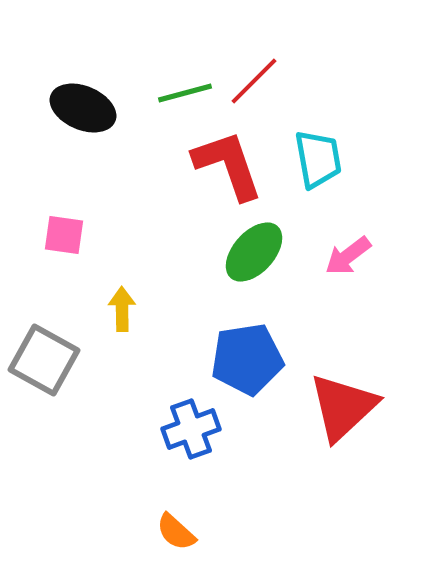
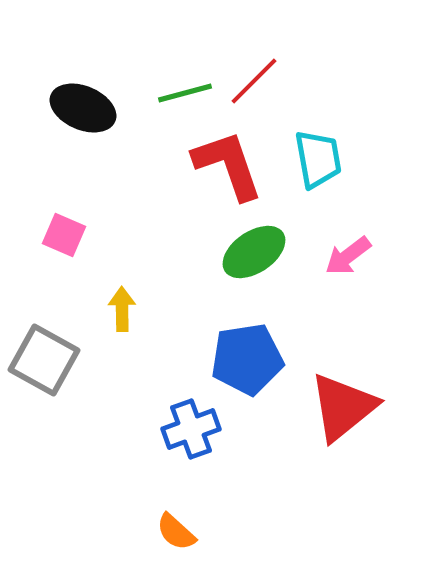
pink square: rotated 15 degrees clockwise
green ellipse: rotated 14 degrees clockwise
red triangle: rotated 4 degrees clockwise
